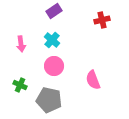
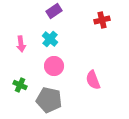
cyan cross: moved 2 px left, 1 px up
